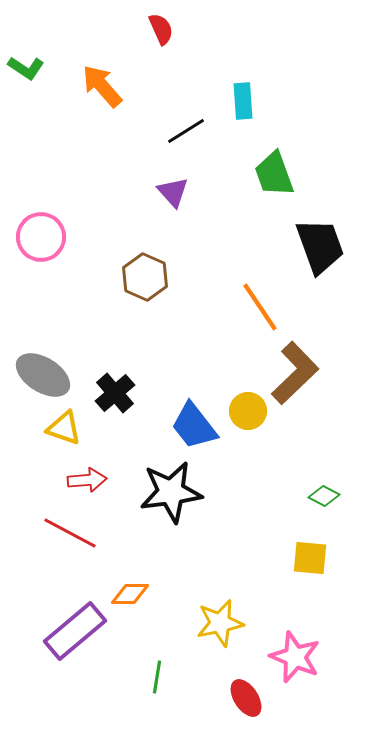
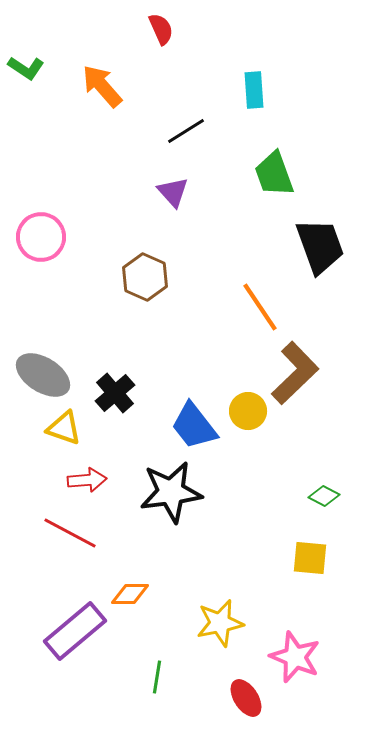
cyan rectangle: moved 11 px right, 11 px up
